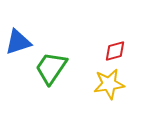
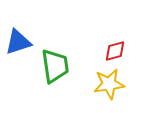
green trapezoid: moved 4 px right, 2 px up; rotated 138 degrees clockwise
